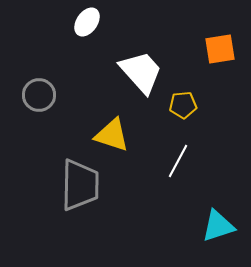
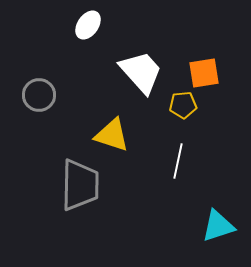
white ellipse: moved 1 px right, 3 px down
orange square: moved 16 px left, 24 px down
white line: rotated 16 degrees counterclockwise
